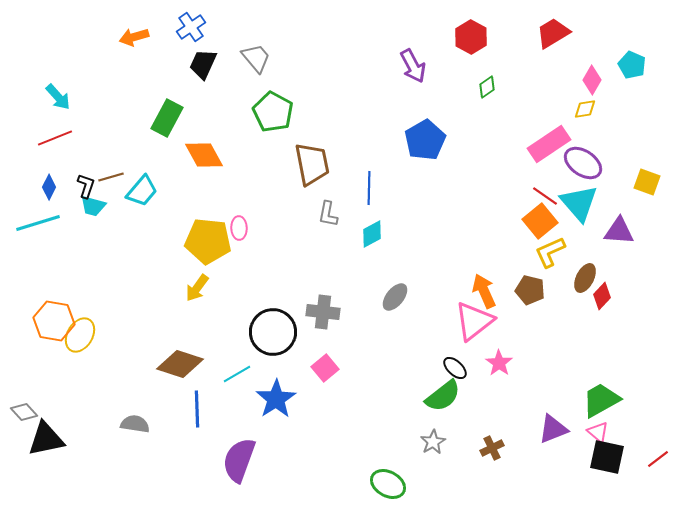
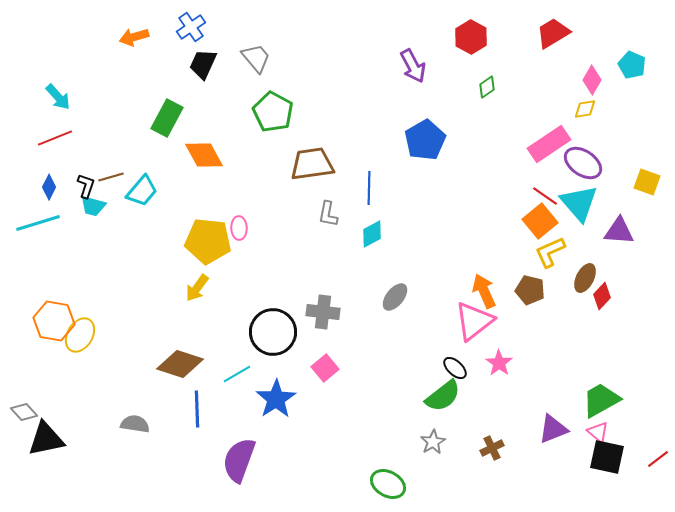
brown trapezoid at (312, 164): rotated 87 degrees counterclockwise
